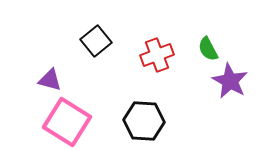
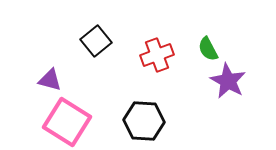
purple star: moved 2 px left
